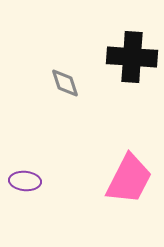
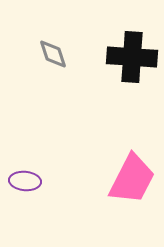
gray diamond: moved 12 px left, 29 px up
pink trapezoid: moved 3 px right
